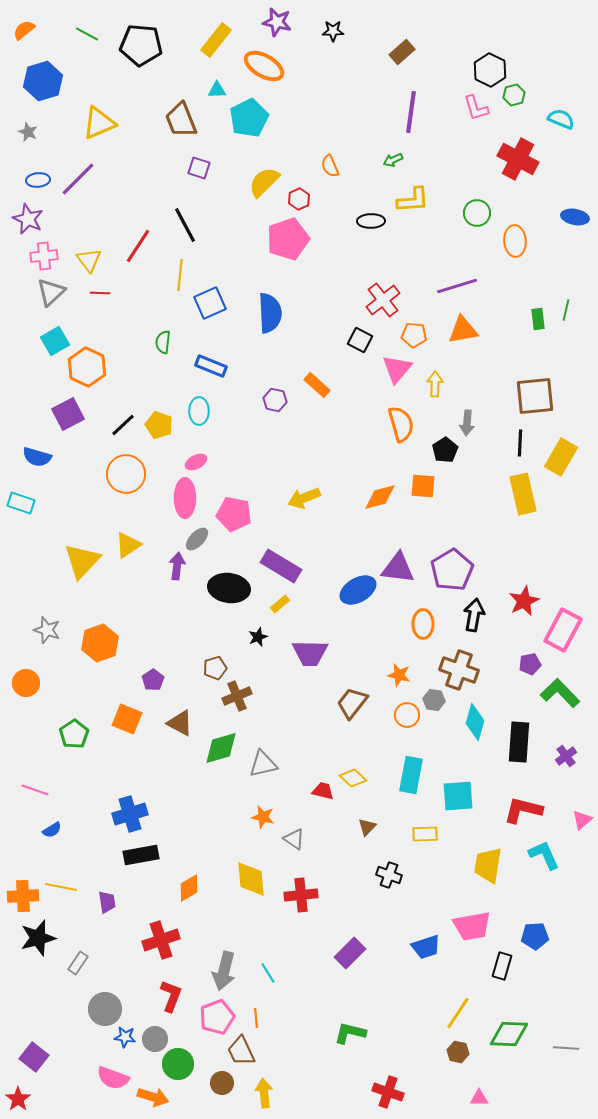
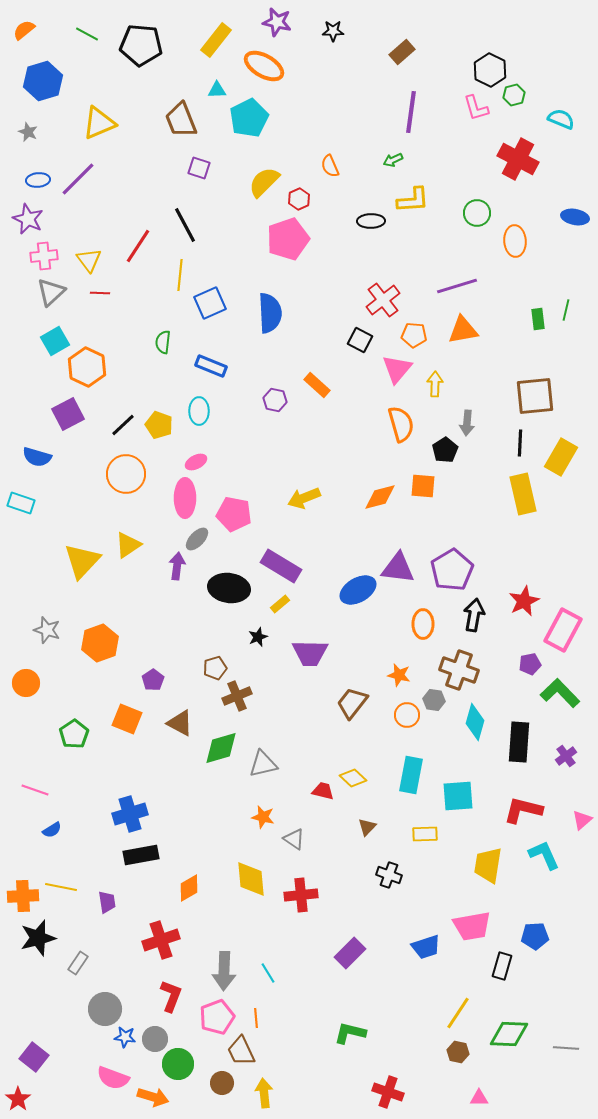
gray arrow at (224, 971): rotated 12 degrees counterclockwise
